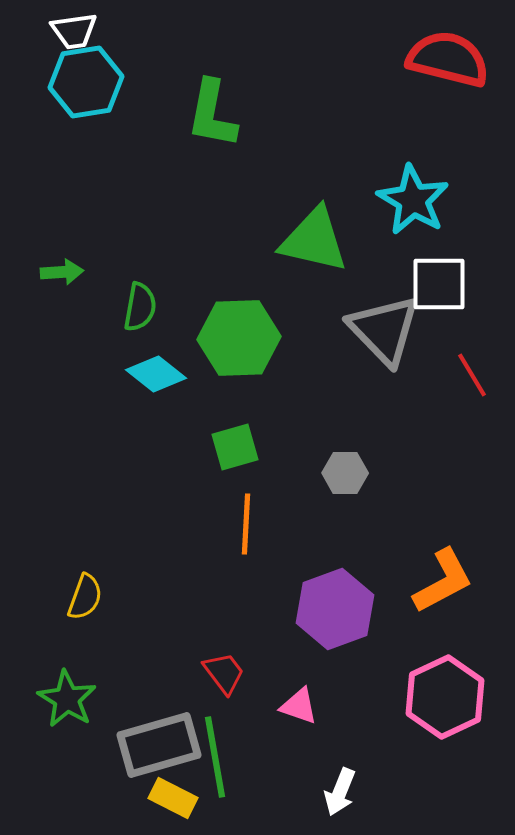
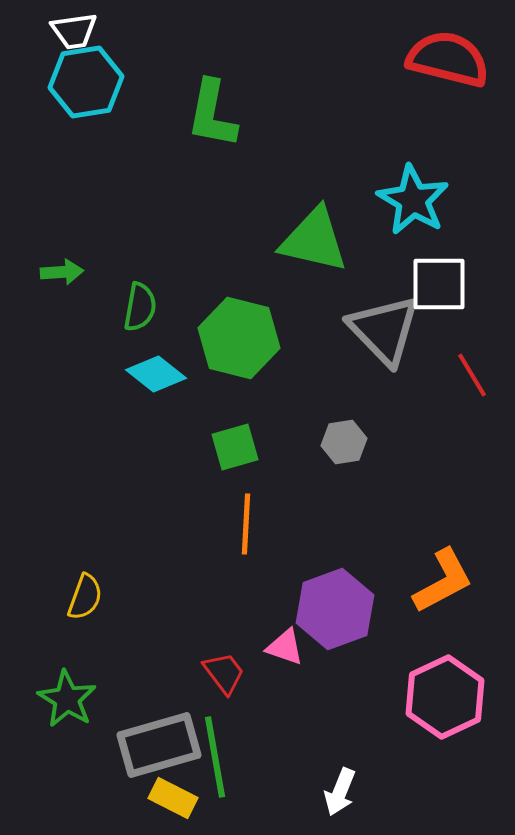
green hexagon: rotated 16 degrees clockwise
gray hexagon: moved 1 px left, 31 px up; rotated 9 degrees counterclockwise
pink triangle: moved 14 px left, 59 px up
